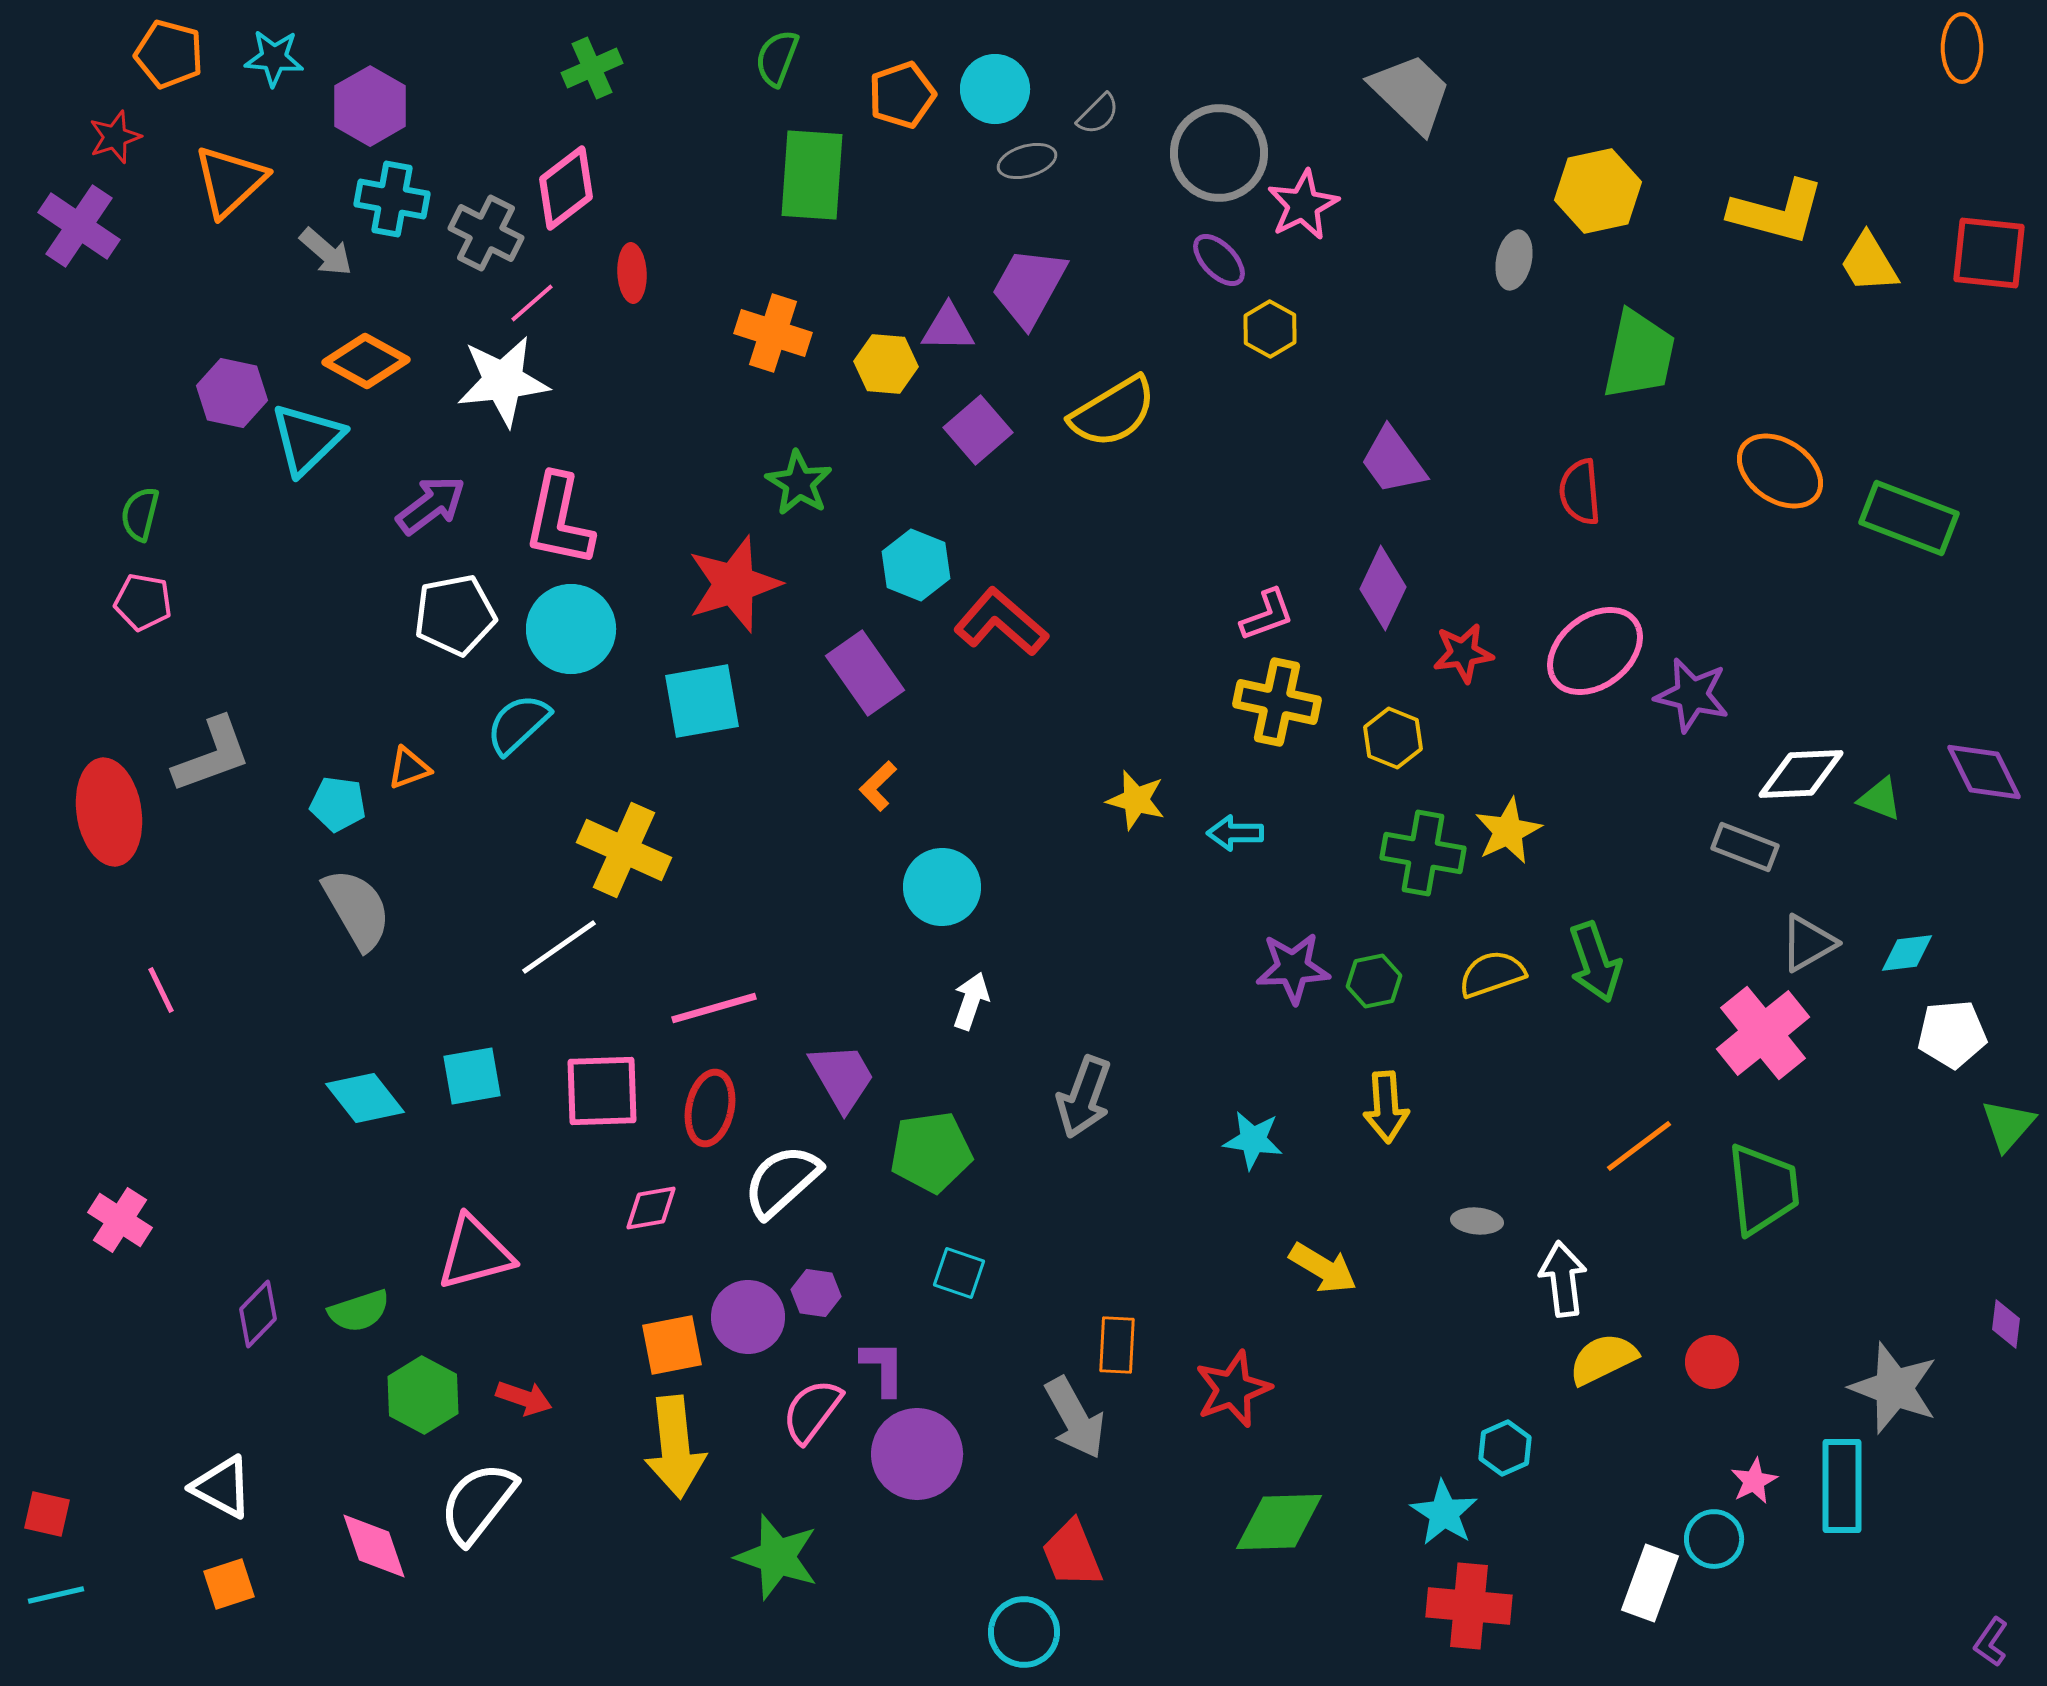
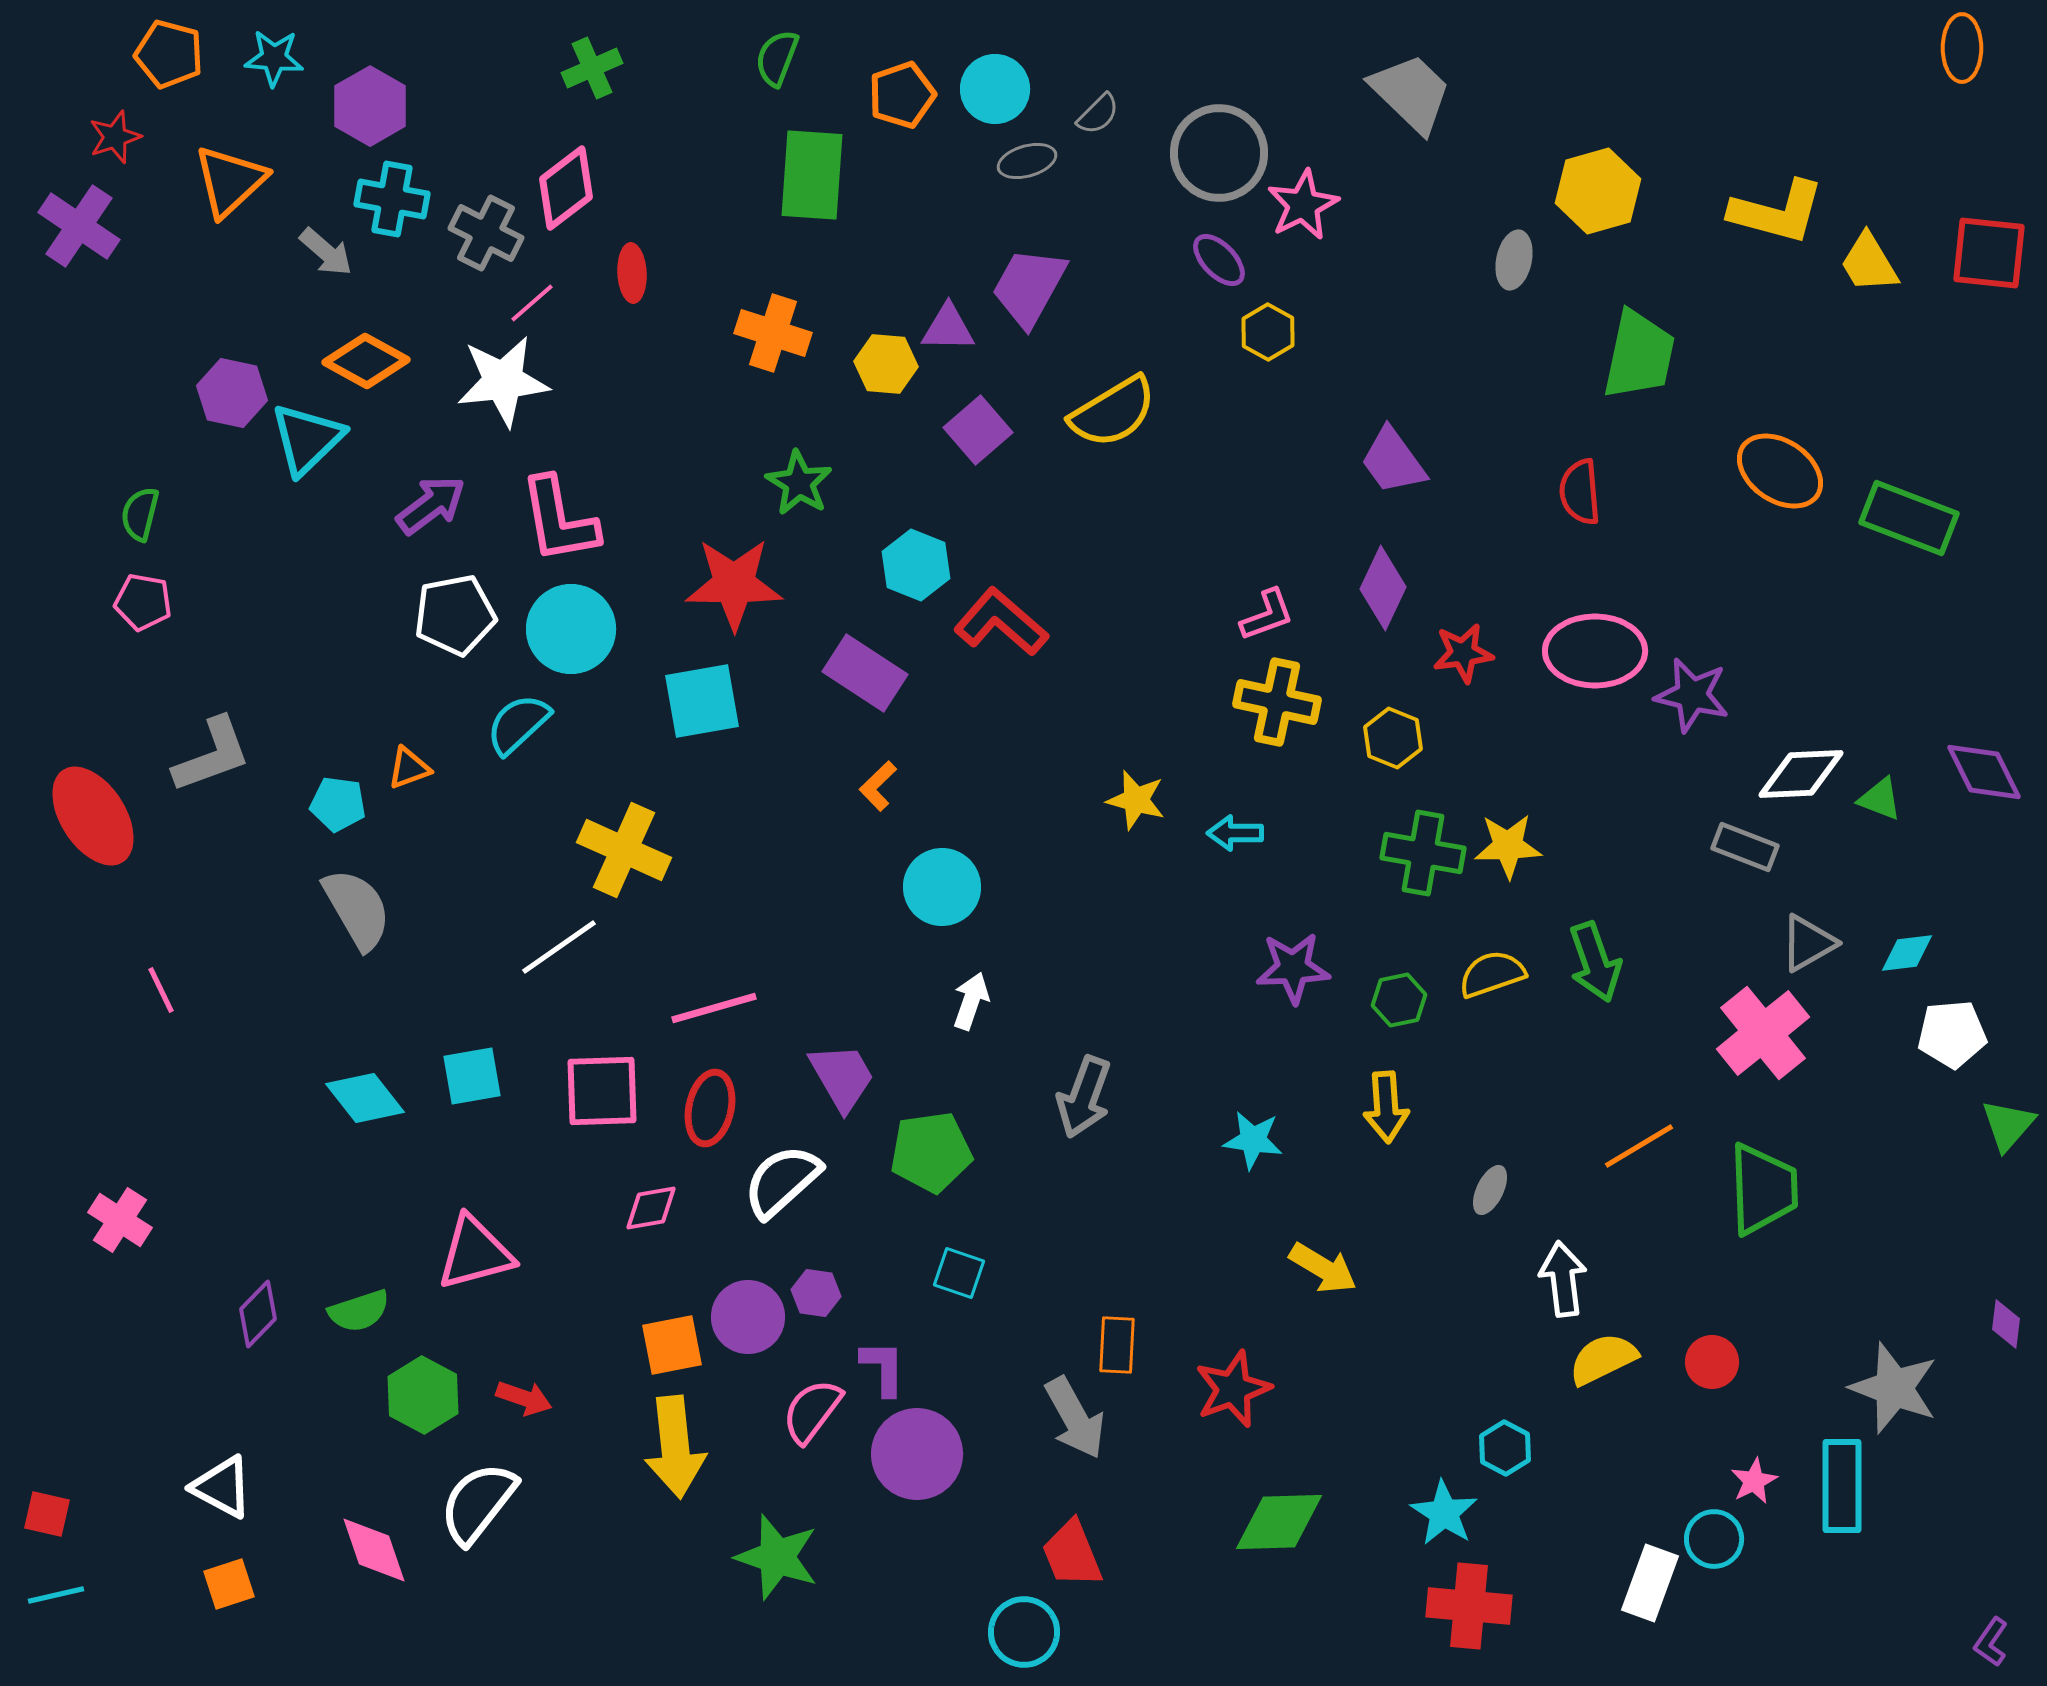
yellow hexagon at (1598, 191): rotated 4 degrees counterclockwise
yellow hexagon at (1270, 329): moved 2 px left, 3 px down
pink L-shape at (559, 520): rotated 22 degrees counterclockwise
red star at (734, 584): rotated 18 degrees clockwise
pink ellipse at (1595, 651): rotated 38 degrees clockwise
purple rectangle at (865, 673): rotated 22 degrees counterclockwise
red ellipse at (109, 812): moved 16 px left, 4 px down; rotated 24 degrees counterclockwise
yellow star at (1508, 831): moved 15 px down; rotated 24 degrees clockwise
green hexagon at (1374, 981): moved 25 px right, 19 px down
orange line at (1639, 1146): rotated 6 degrees clockwise
green trapezoid at (1763, 1189): rotated 4 degrees clockwise
gray ellipse at (1477, 1221): moved 13 px right, 31 px up; rotated 69 degrees counterclockwise
cyan hexagon at (1505, 1448): rotated 8 degrees counterclockwise
pink diamond at (374, 1546): moved 4 px down
